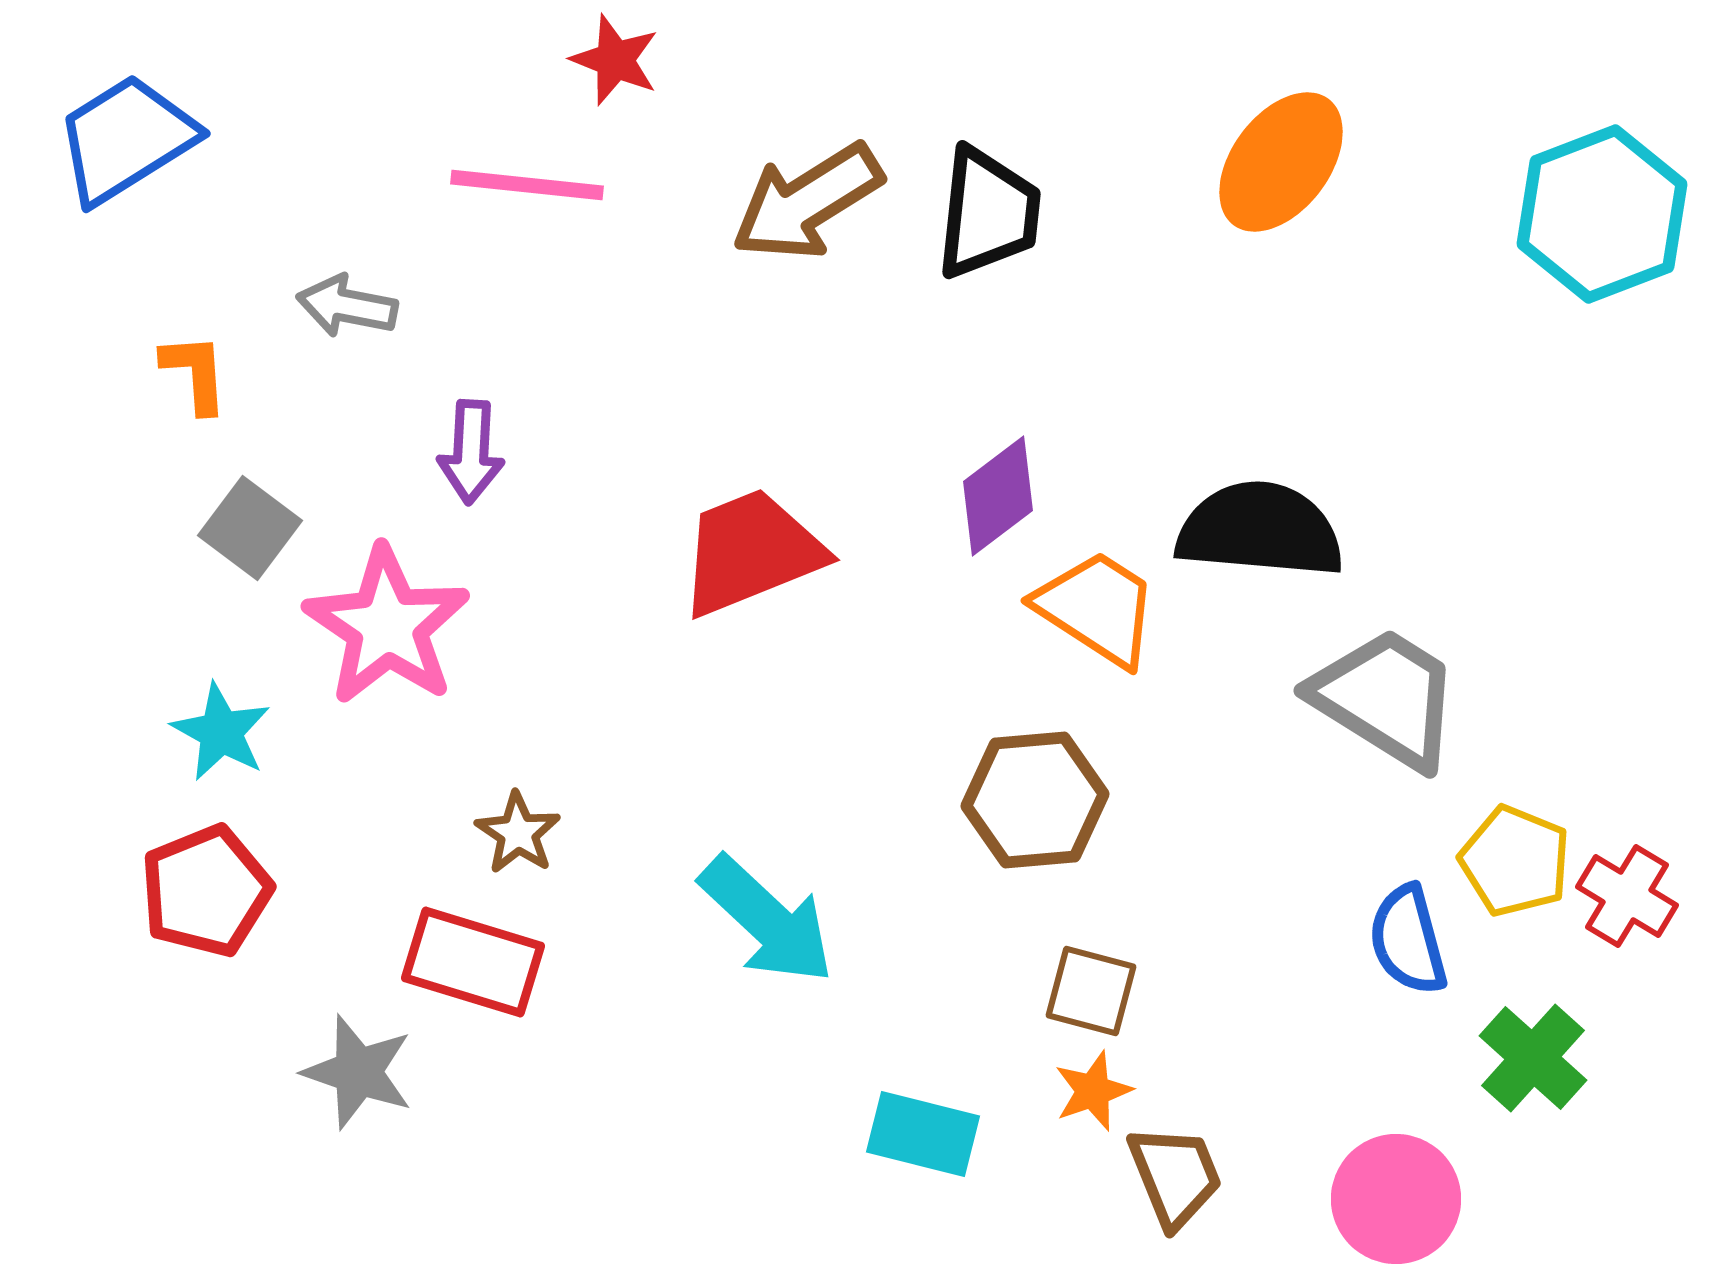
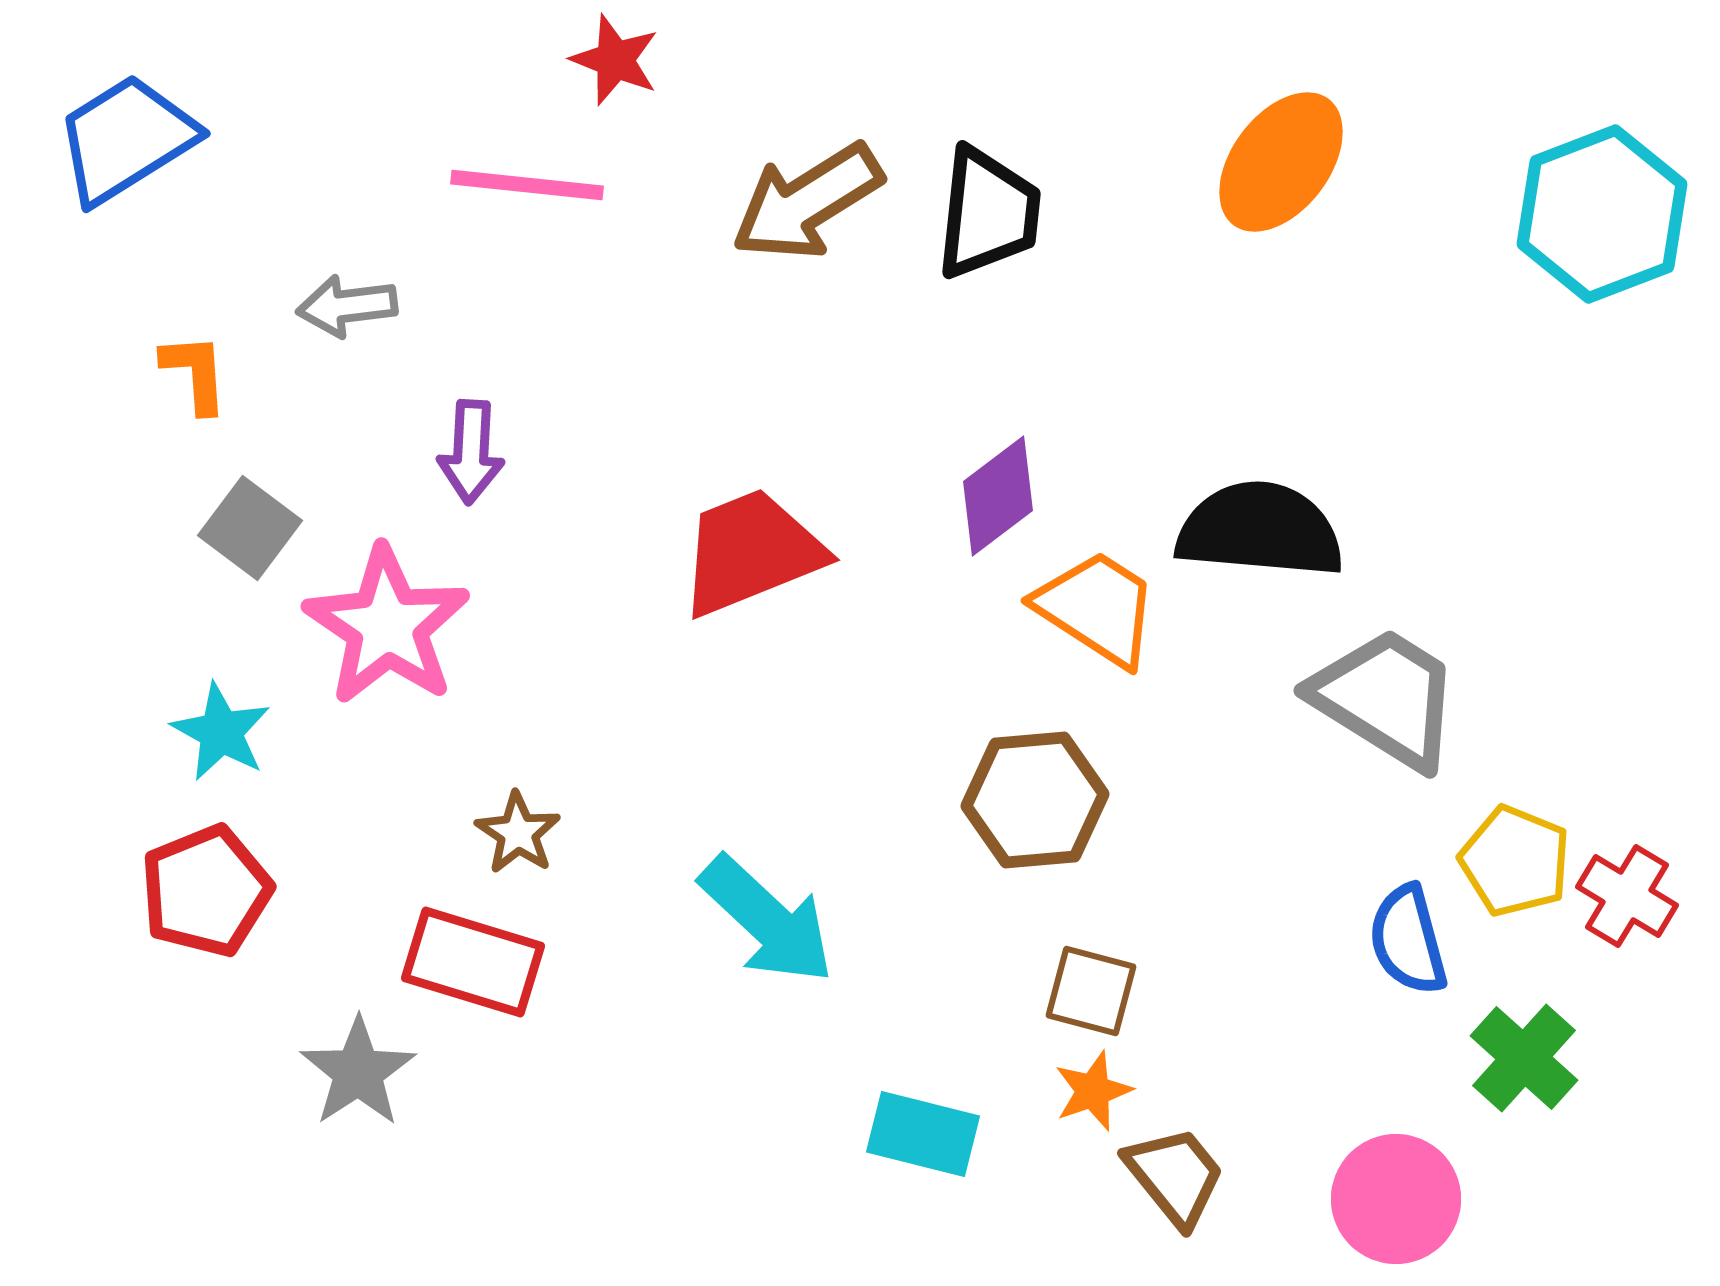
gray arrow: rotated 18 degrees counterclockwise
green cross: moved 9 px left
gray star: rotated 20 degrees clockwise
brown trapezoid: rotated 17 degrees counterclockwise
